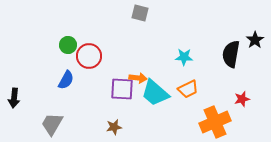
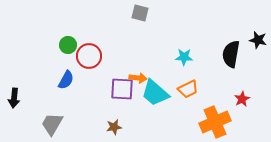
black star: moved 3 px right; rotated 24 degrees counterclockwise
red star: rotated 14 degrees counterclockwise
